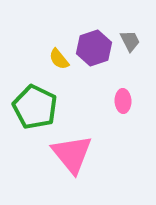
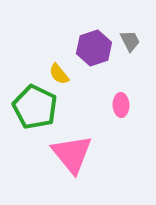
yellow semicircle: moved 15 px down
pink ellipse: moved 2 px left, 4 px down
